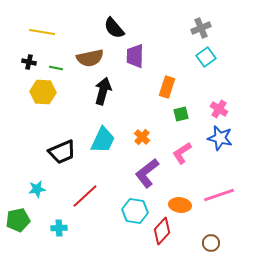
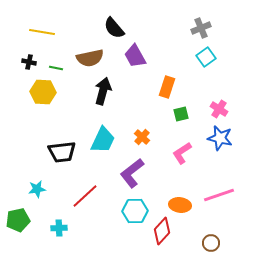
purple trapezoid: rotated 30 degrees counterclockwise
black trapezoid: rotated 16 degrees clockwise
purple L-shape: moved 15 px left
cyan hexagon: rotated 10 degrees counterclockwise
